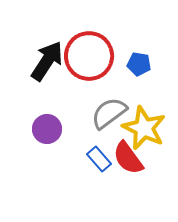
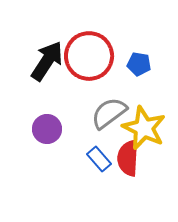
red semicircle: rotated 39 degrees clockwise
